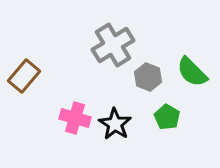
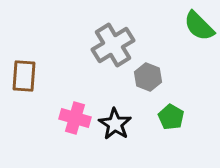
green semicircle: moved 7 px right, 46 px up
brown rectangle: rotated 36 degrees counterclockwise
green pentagon: moved 4 px right
